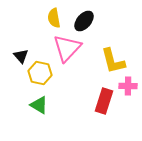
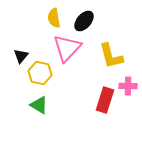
black triangle: rotated 21 degrees clockwise
yellow L-shape: moved 2 px left, 5 px up
red rectangle: moved 1 px right, 1 px up
